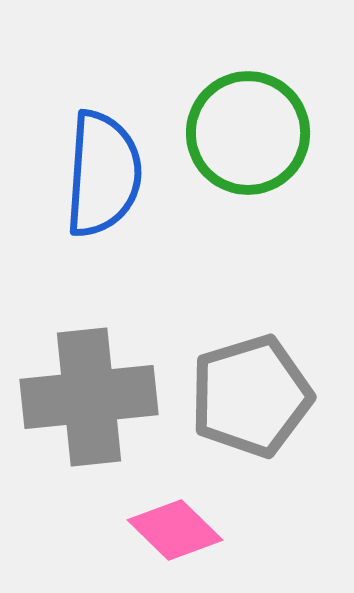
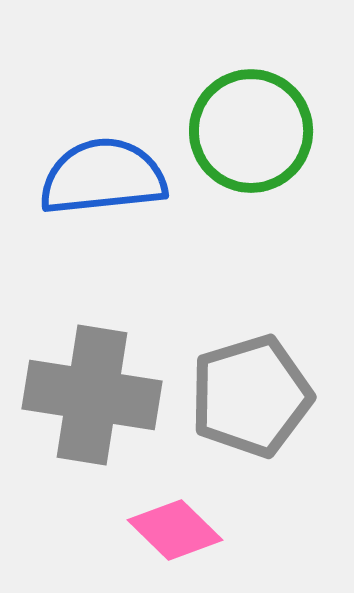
green circle: moved 3 px right, 2 px up
blue semicircle: moved 3 px down; rotated 100 degrees counterclockwise
gray cross: moved 3 px right, 2 px up; rotated 15 degrees clockwise
